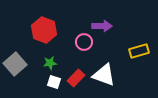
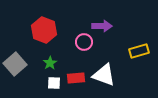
green star: rotated 24 degrees counterclockwise
red rectangle: rotated 42 degrees clockwise
white square: moved 1 px down; rotated 16 degrees counterclockwise
